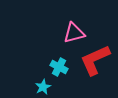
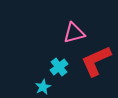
red L-shape: moved 1 px right, 1 px down
cyan cross: rotated 24 degrees clockwise
